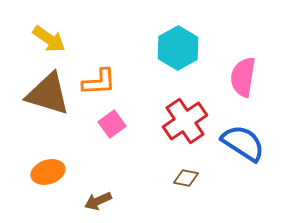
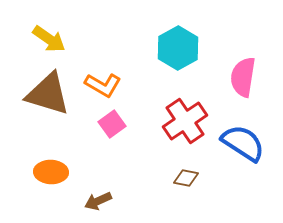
orange L-shape: moved 4 px right, 3 px down; rotated 33 degrees clockwise
orange ellipse: moved 3 px right; rotated 20 degrees clockwise
